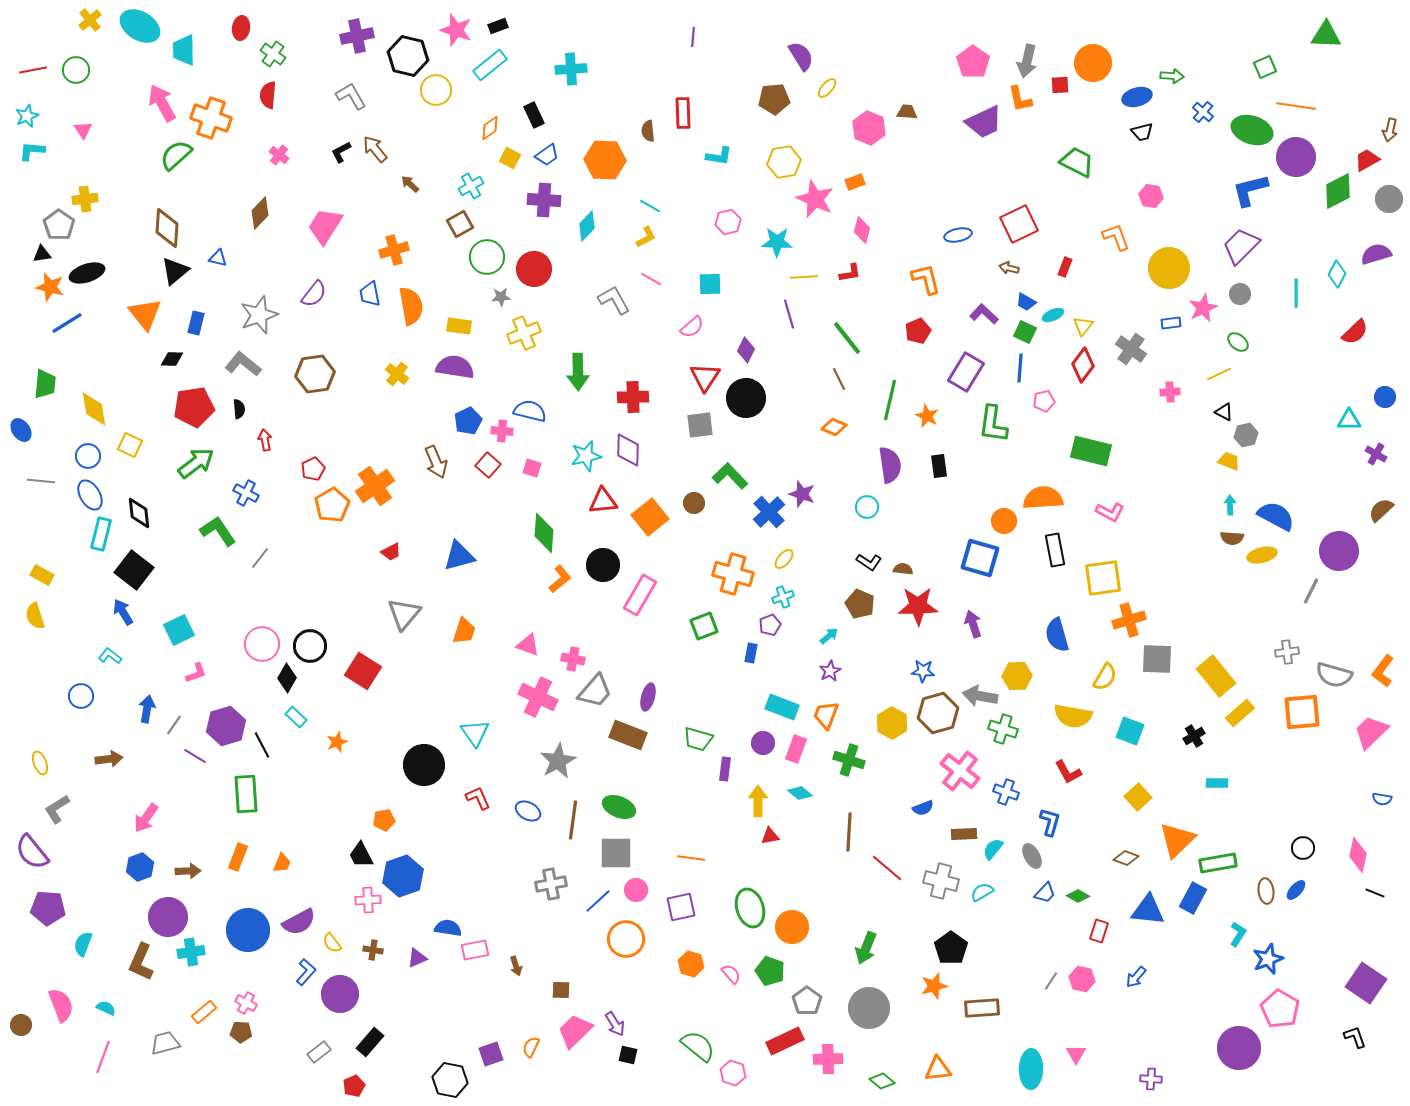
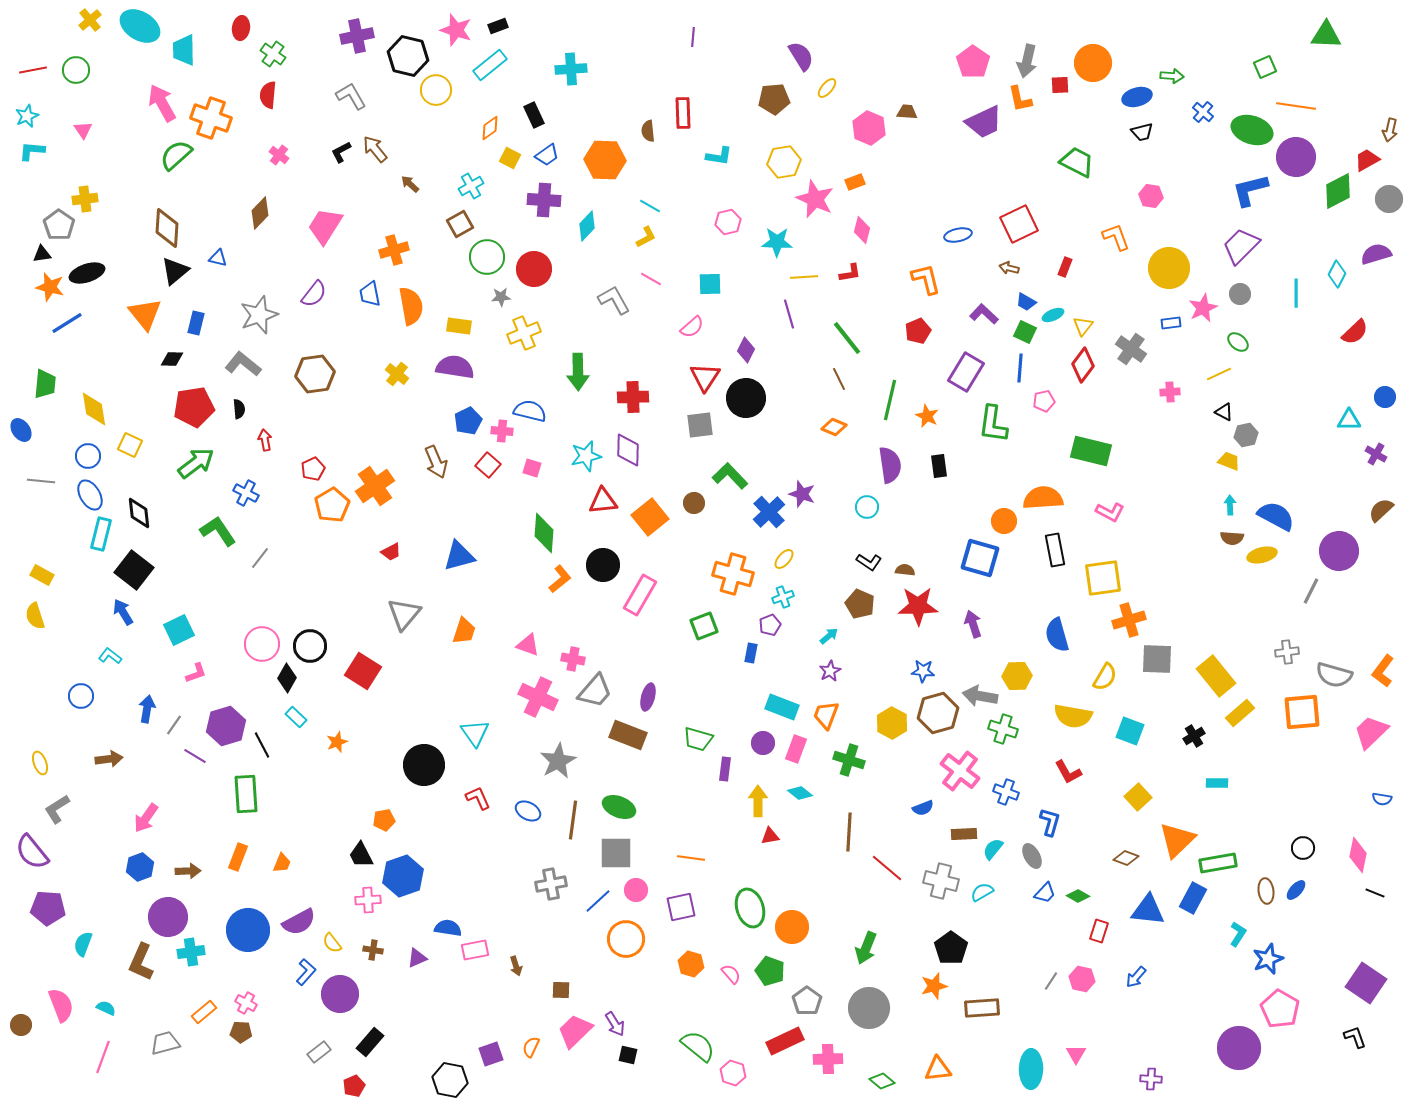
brown semicircle at (903, 569): moved 2 px right, 1 px down
